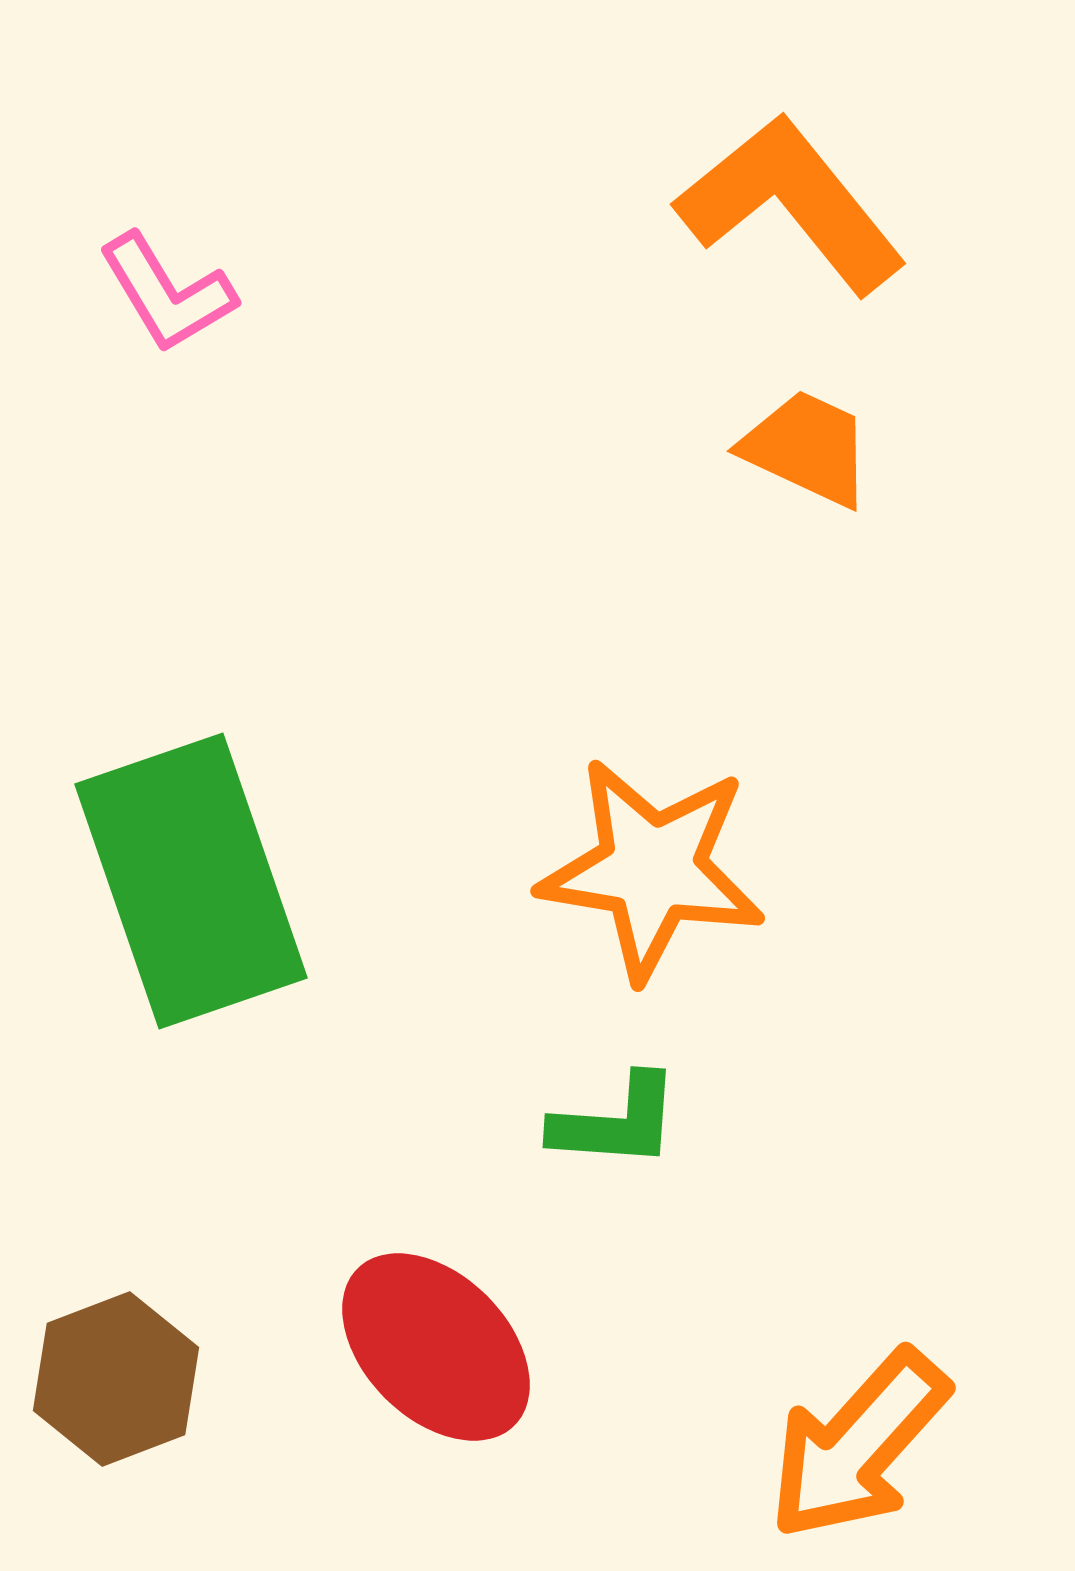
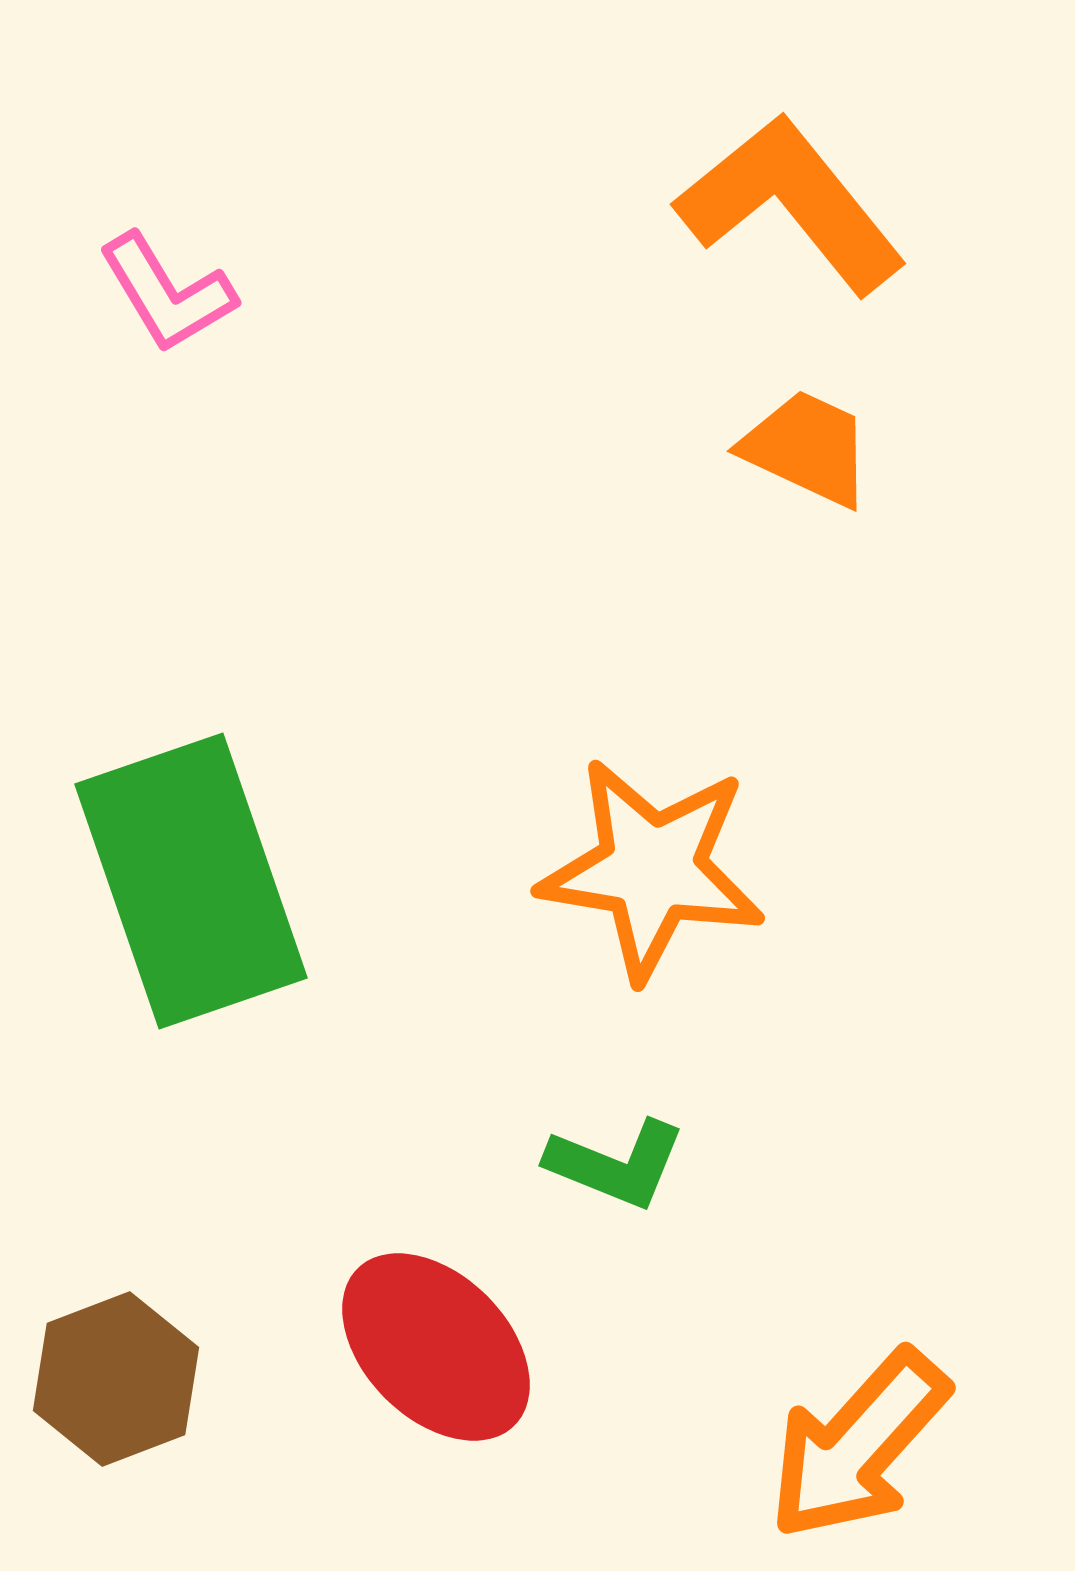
green L-shape: moved 42 px down; rotated 18 degrees clockwise
